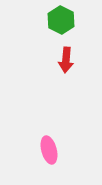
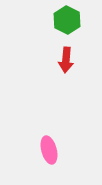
green hexagon: moved 6 px right
